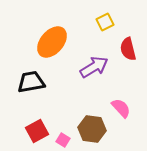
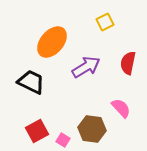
red semicircle: moved 14 px down; rotated 25 degrees clockwise
purple arrow: moved 8 px left
black trapezoid: rotated 36 degrees clockwise
